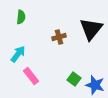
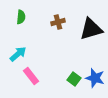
black triangle: rotated 35 degrees clockwise
brown cross: moved 1 px left, 15 px up
cyan arrow: rotated 12 degrees clockwise
blue star: moved 7 px up
